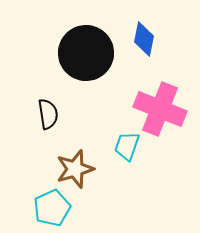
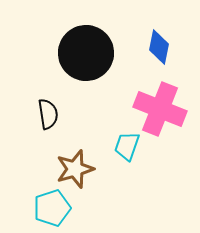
blue diamond: moved 15 px right, 8 px down
cyan pentagon: rotated 6 degrees clockwise
